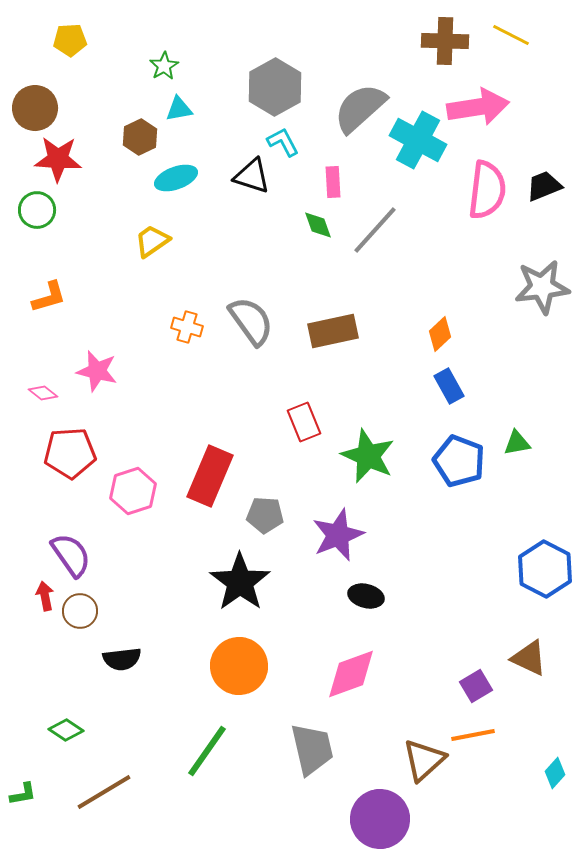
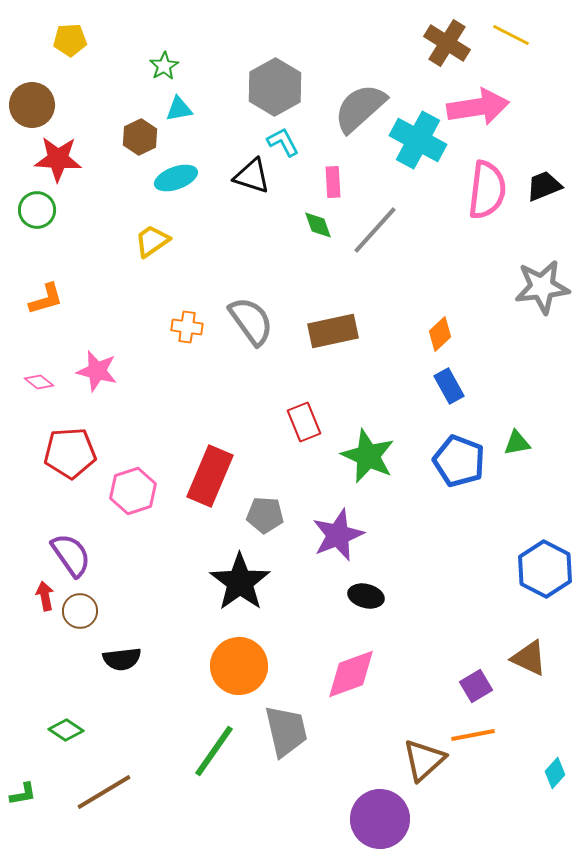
brown cross at (445, 41): moved 2 px right, 2 px down; rotated 30 degrees clockwise
brown circle at (35, 108): moved 3 px left, 3 px up
orange L-shape at (49, 297): moved 3 px left, 2 px down
orange cross at (187, 327): rotated 8 degrees counterclockwise
pink diamond at (43, 393): moved 4 px left, 11 px up
gray trapezoid at (312, 749): moved 26 px left, 18 px up
green line at (207, 751): moved 7 px right
